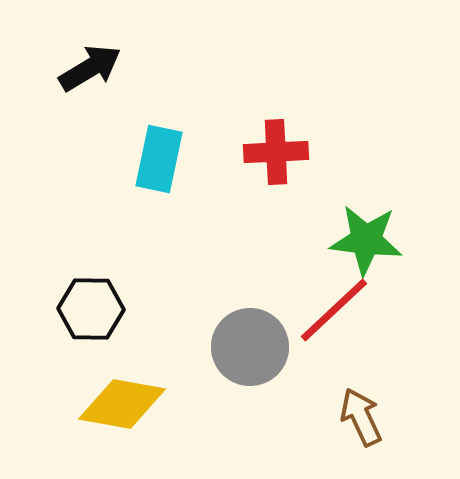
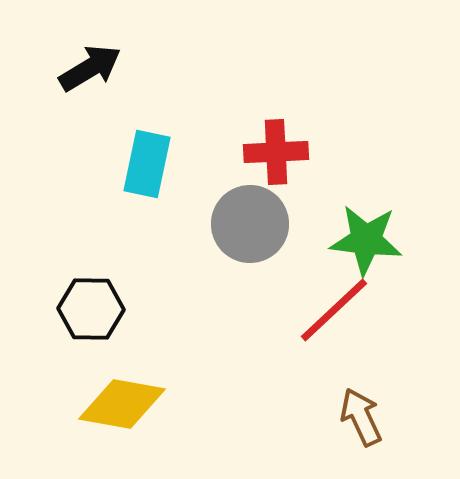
cyan rectangle: moved 12 px left, 5 px down
gray circle: moved 123 px up
